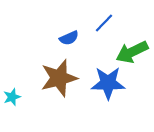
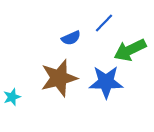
blue semicircle: moved 2 px right
green arrow: moved 2 px left, 2 px up
blue star: moved 2 px left, 1 px up
